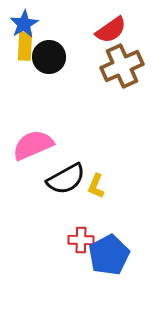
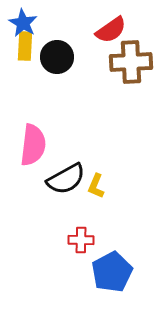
blue star: moved 1 px left, 1 px up; rotated 12 degrees counterclockwise
black circle: moved 8 px right
brown cross: moved 9 px right, 4 px up; rotated 21 degrees clockwise
pink semicircle: rotated 120 degrees clockwise
blue pentagon: moved 3 px right, 17 px down
